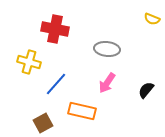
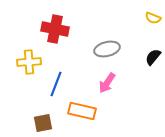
yellow semicircle: moved 1 px right, 1 px up
gray ellipse: rotated 20 degrees counterclockwise
yellow cross: rotated 20 degrees counterclockwise
blue line: rotated 20 degrees counterclockwise
black semicircle: moved 7 px right, 33 px up
brown square: rotated 18 degrees clockwise
